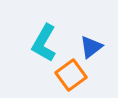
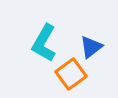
orange square: moved 1 px up
